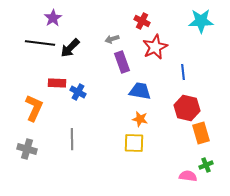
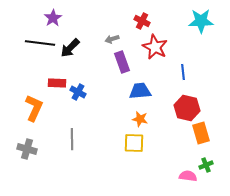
red star: rotated 20 degrees counterclockwise
blue trapezoid: rotated 15 degrees counterclockwise
